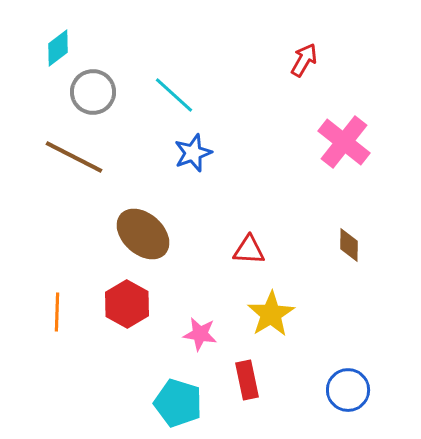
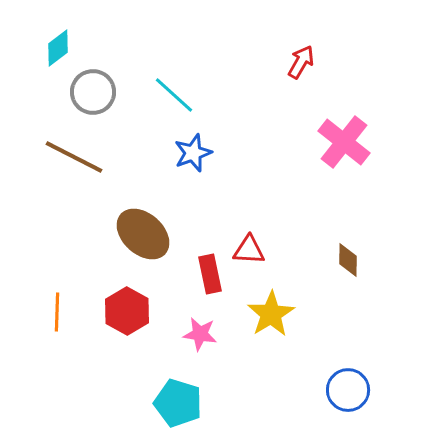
red arrow: moved 3 px left, 2 px down
brown diamond: moved 1 px left, 15 px down
red hexagon: moved 7 px down
red rectangle: moved 37 px left, 106 px up
